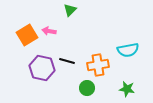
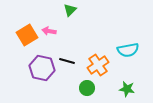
orange cross: rotated 25 degrees counterclockwise
